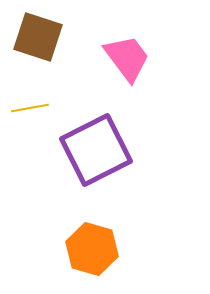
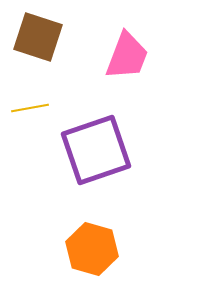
pink trapezoid: moved 2 px up; rotated 58 degrees clockwise
purple square: rotated 8 degrees clockwise
